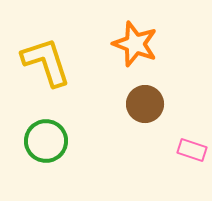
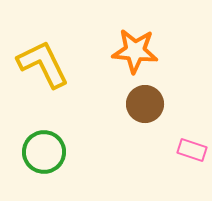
orange star: moved 7 px down; rotated 15 degrees counterclockwise
yellow L-shape: moved 3 px left, 2 px down; rotated 8 degrees counterclockwise
green circle: moved 2 px left, 11 px down
